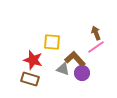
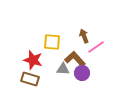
brown arrow: moved 12 px left, 3 px down
gray triangle: rotated 16 degrees counterclockwise
